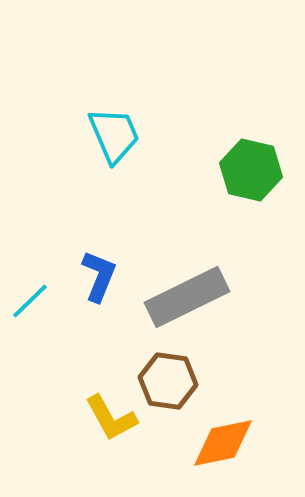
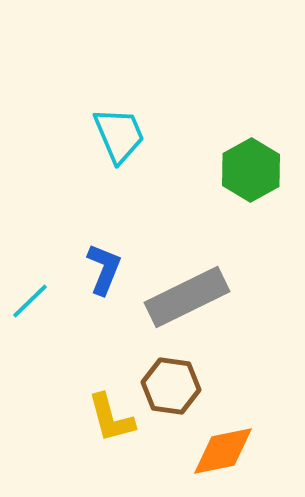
cyan trapezoid: moved 5 px right
green hexagon: rotated 18 degrees clockwise
blue L-shape: moved 5 px right, 7 px up
brown hexagon: moved 3 px right, 5 px down
yellow L-shape: rotated 14 degrees clockwise
orange diamond: moved 8 px down
